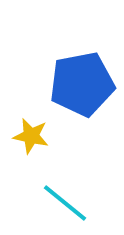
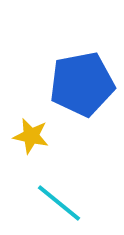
cyan line: moved 6 px left
